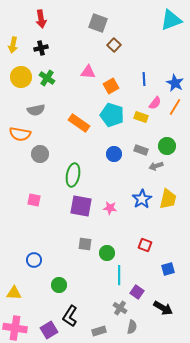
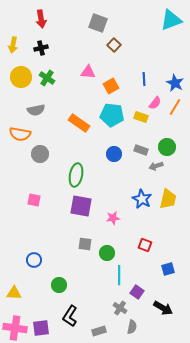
cyan pentagon at (112, 115): rotated 10 degrees counterclockwise
green circle at (167, 146): moved 1 px down
green ellipse at (73, 175): moved 3 px right
blue star at (142, 199): rotated 12 degrees counterclockwise
pink star at (110, 208): moved 3 px right, 10 px down; rotated 16 degrees counterclockwise
purple square at (49, 330): moved 8 px left, 2 px up; rotated 24 degrees clockwise
